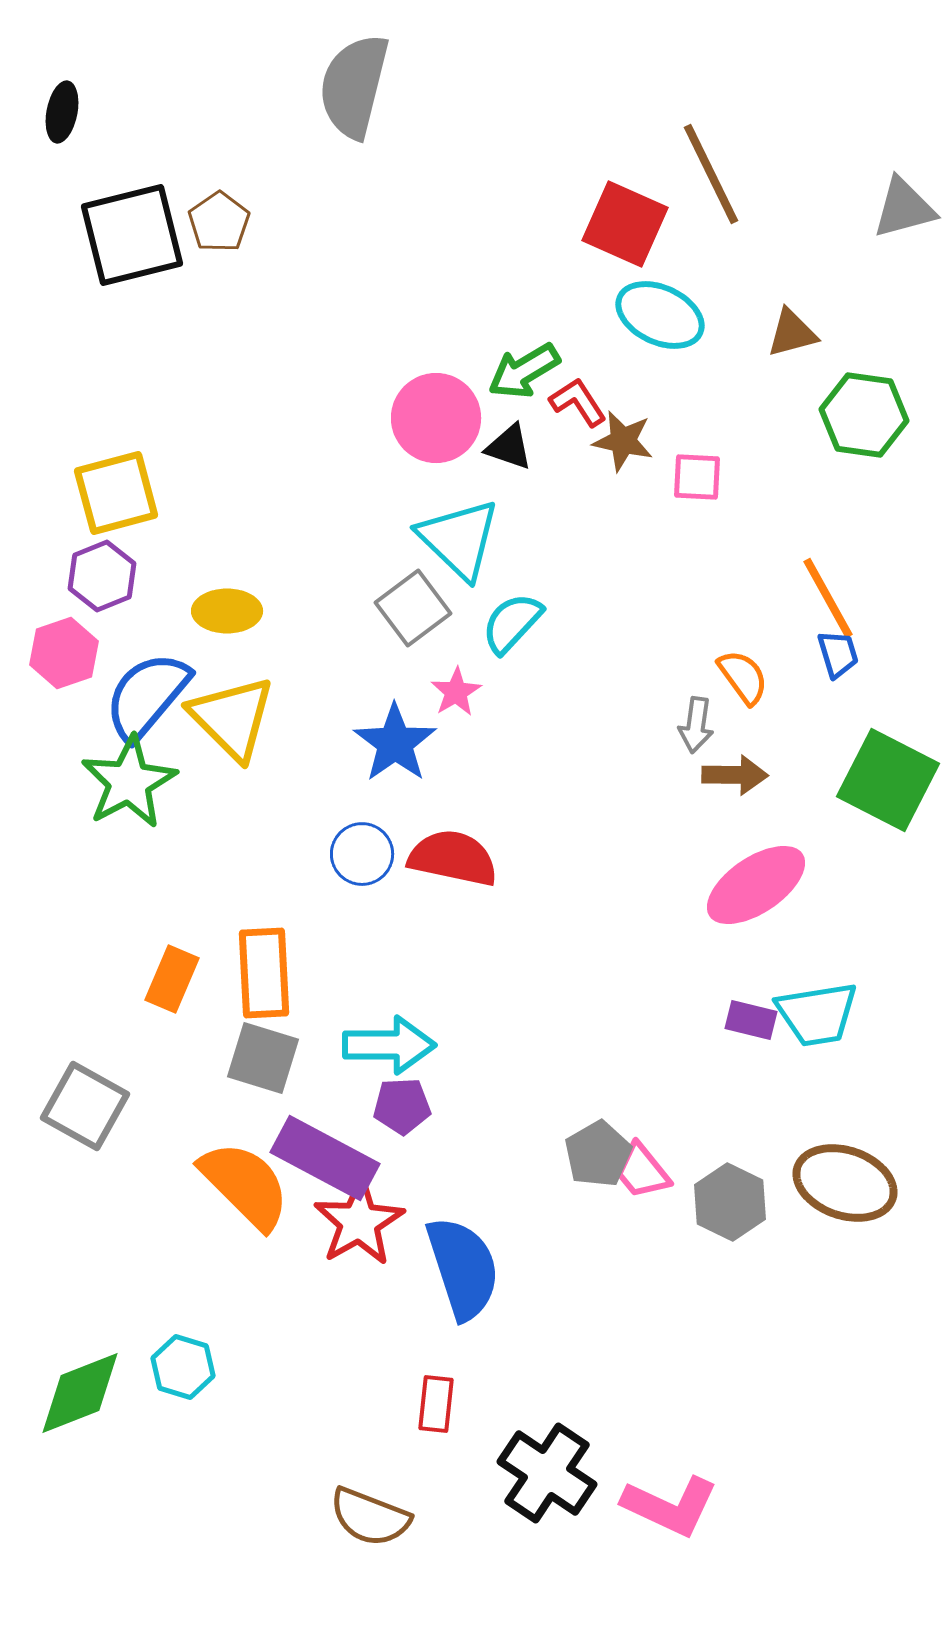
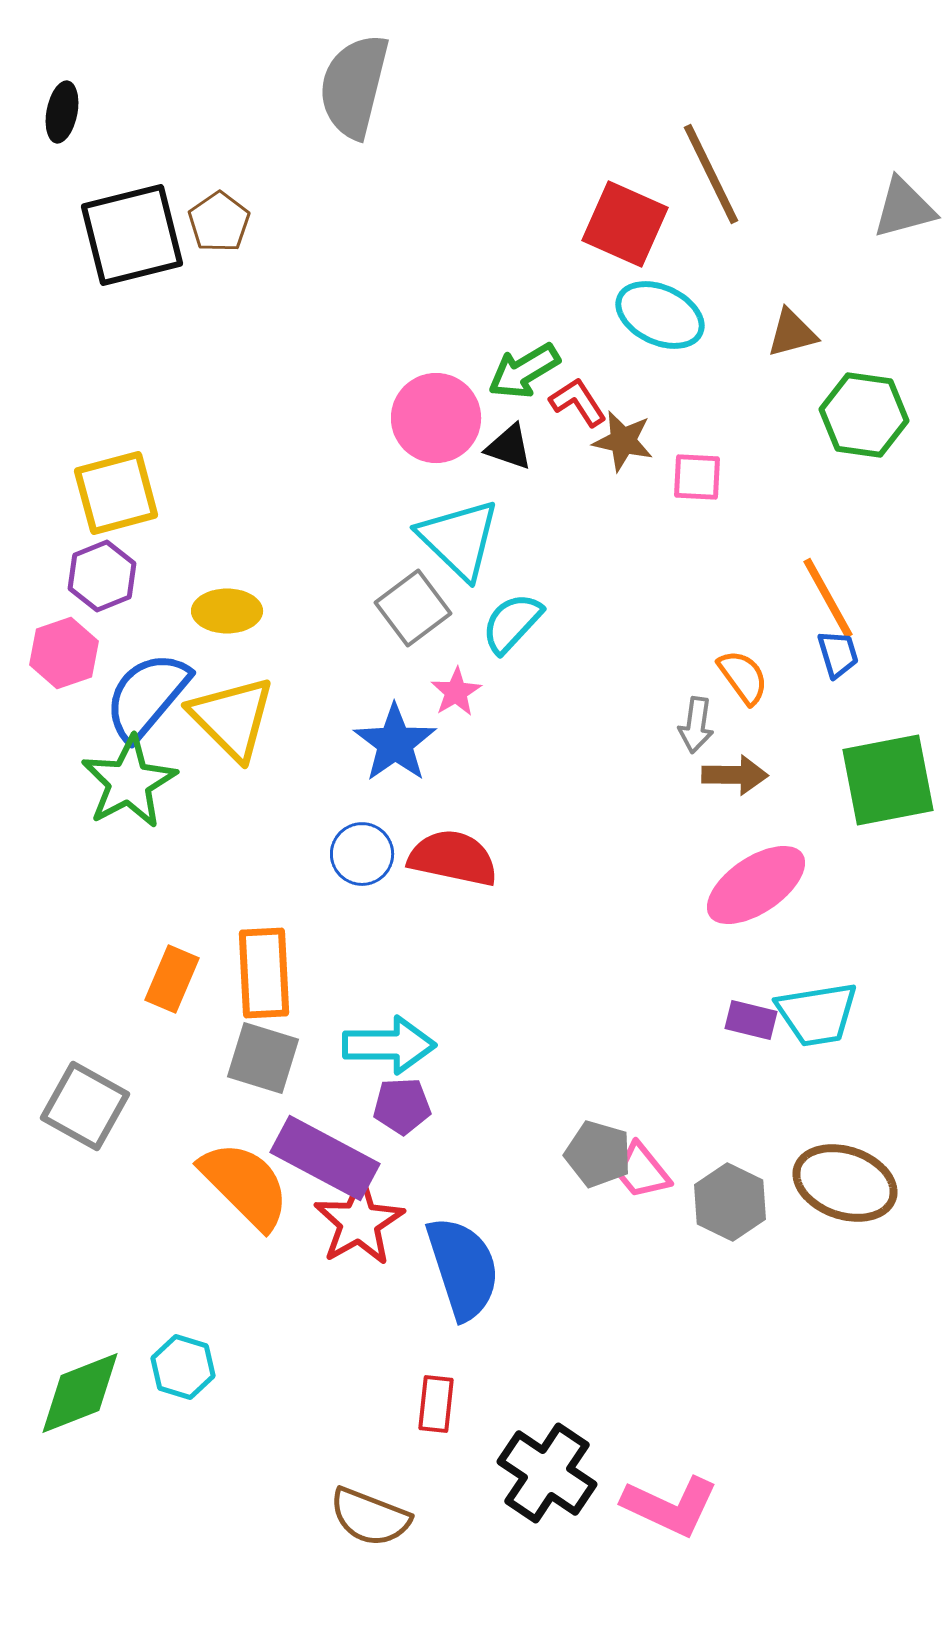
green square at (888, 780): rotated 38 degrees counterclockwise
gray pentagon at (598, 1154): rotated 26 degrees counterclockwise
